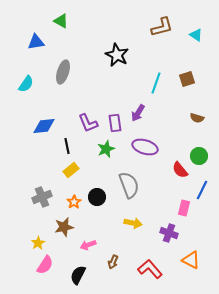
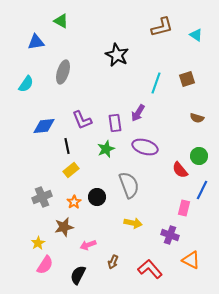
purple L-shape: moved 6 px left, 3 px up
purple cross: moved 1 px right, 2 px down
